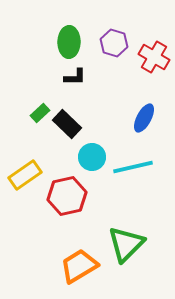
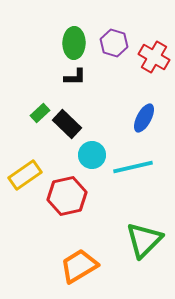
green ellipse: moved 5 px right, 1 px down
cyan circle: moved 2 px up
green triangle: moved 18 px right, 4 px up
